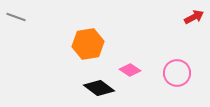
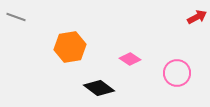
red arrow: moved 3 px right
orange hexagon: moved 18 px left, 3 px down
pink diamond: moved 11 px up
